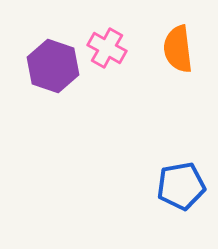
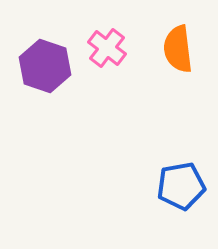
pink cross: rotated 9 degrees clockwise
purple hexagon: moved 8 px left
